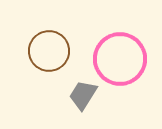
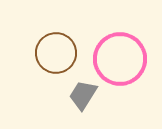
brown circle: moved 7 px right, 2 px down
